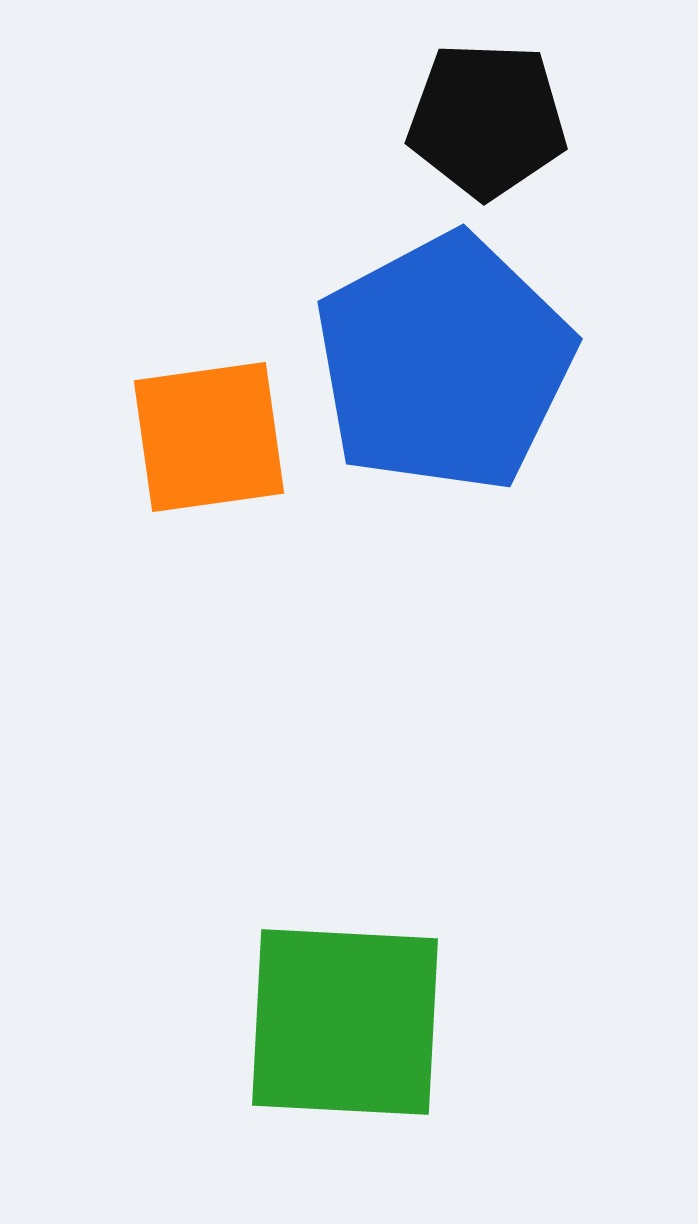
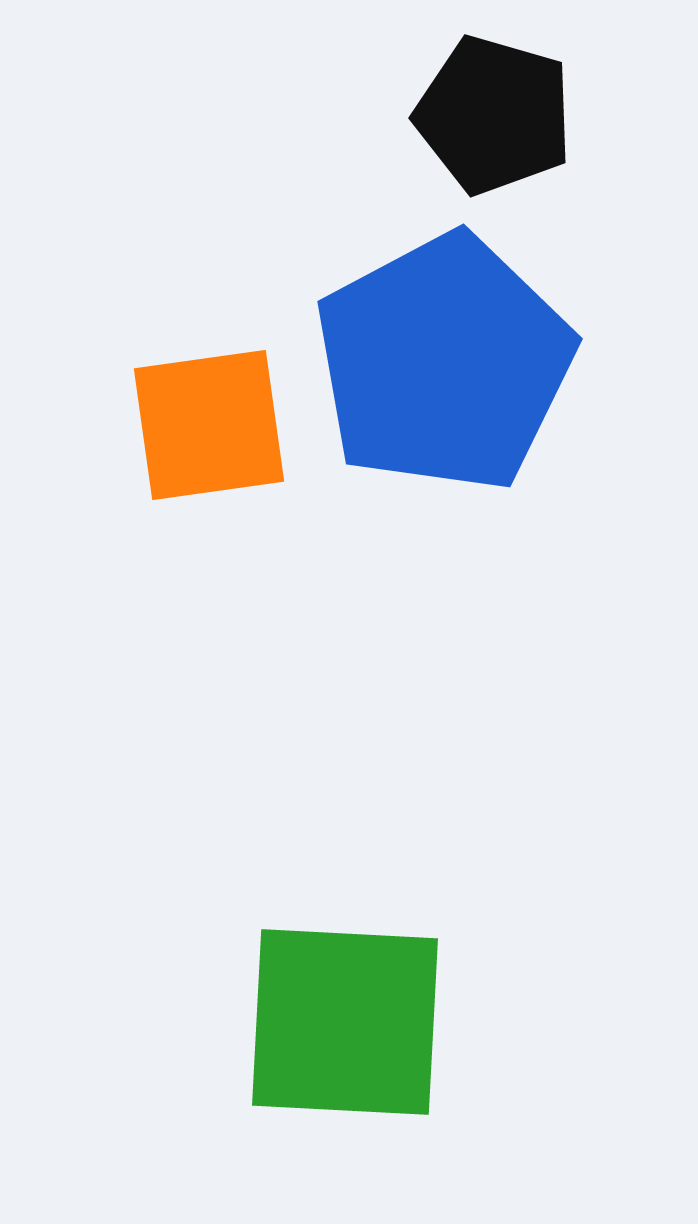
black pentagon: moved 7 px right, 5 px up; rotated 14 degrees clockwise
orange square: moved 12 px up
